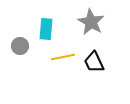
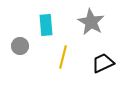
cyan rectangle: moved 4 px up; rotated 10 degrees counterclockwise
yellow line: rotated 65 degrees counterclockwise
black trapezoid: moved 9 px right, 1 px down; rotated 90 degrees clockwise
